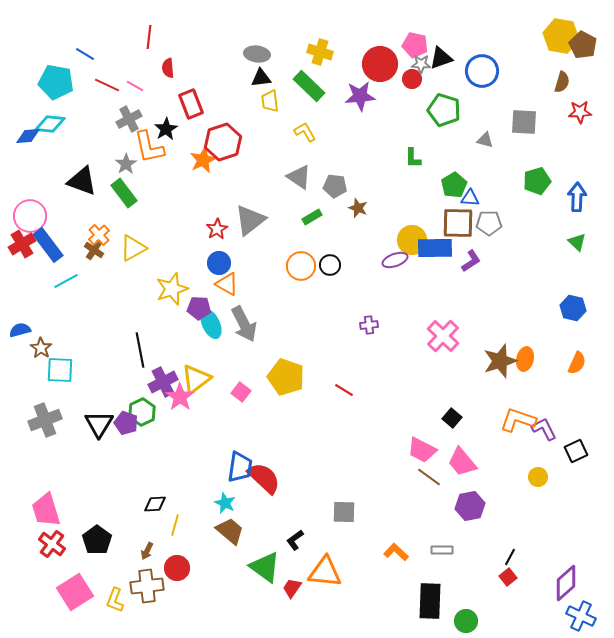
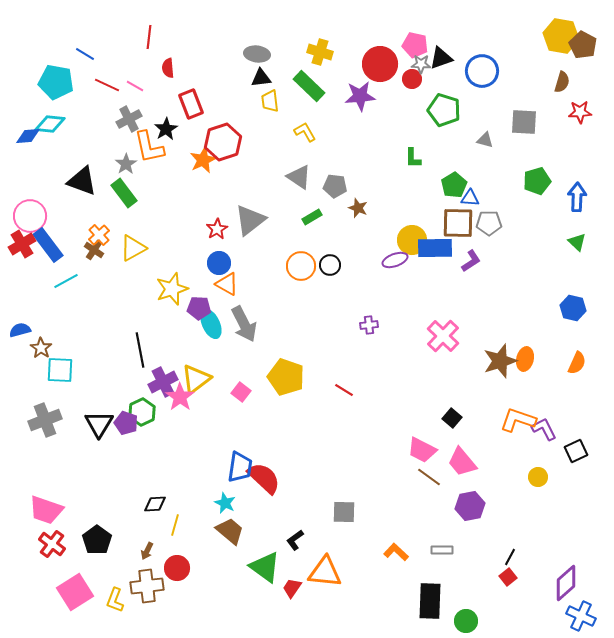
pink trapezoid at (46, 510): rotated 54 degrees counterclockwise
